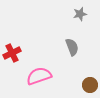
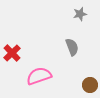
red cross: rotated 18 degrees counterclockwise
